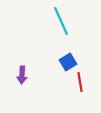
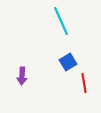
purple arrow: moved 1 px down
red line: moved 4 px right, 1 px down
